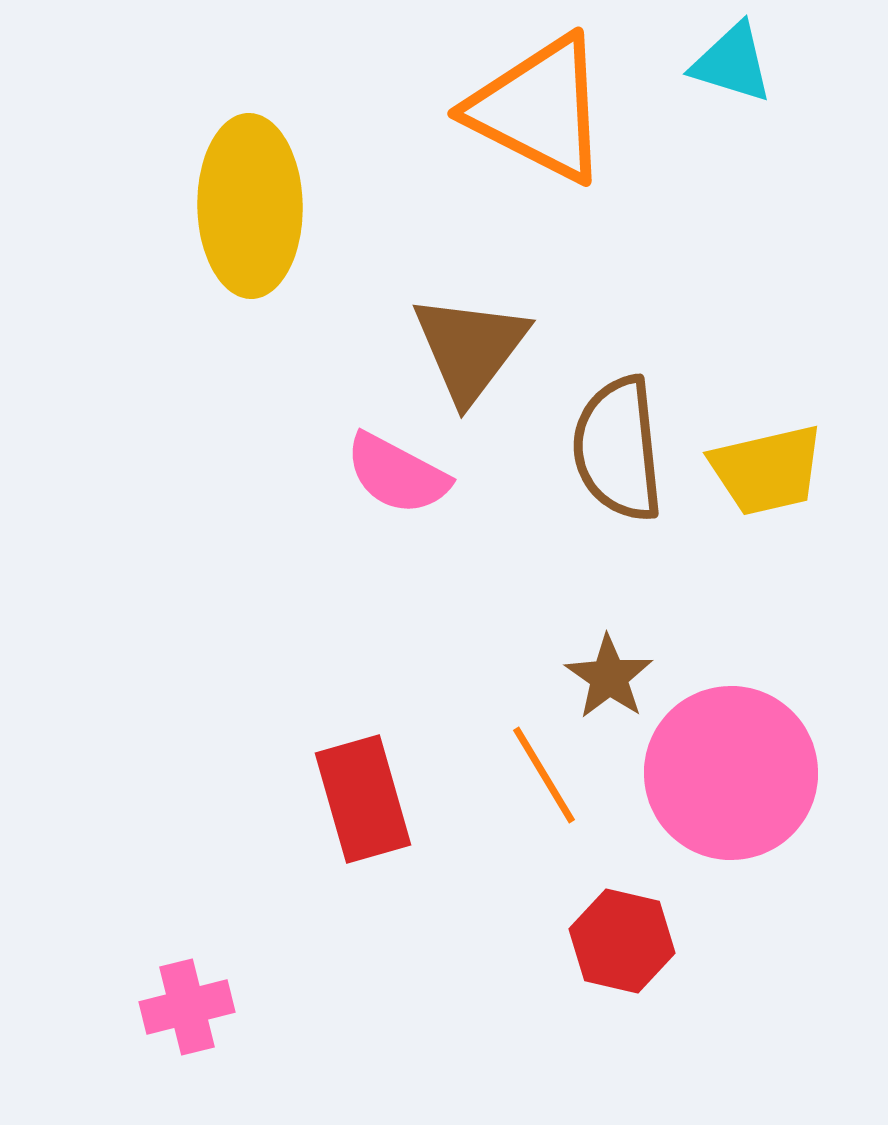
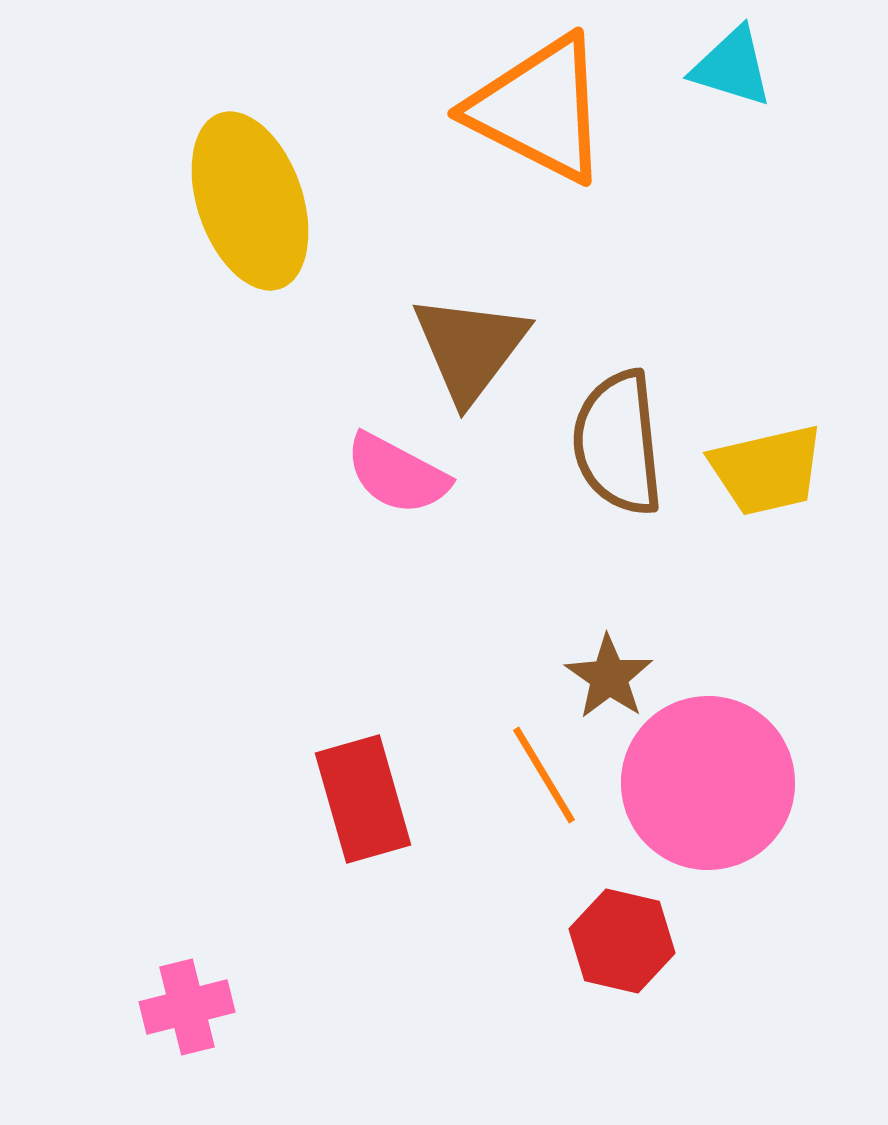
cyan triangle: moved 4 px down
yellow ellipse: moved 5 px up; rotated 18 degrees counterclockwise
brown semicircle: moved 6 px up
pink circle: moved 23 px left, 10 px down
